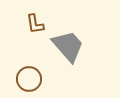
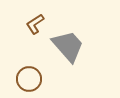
brown L-shape: rotated 65 degrees clockwise
